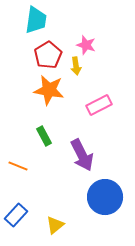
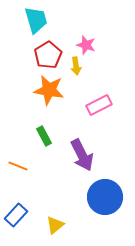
cyan trapezoid: rotated 24 degrees counterclockwise
